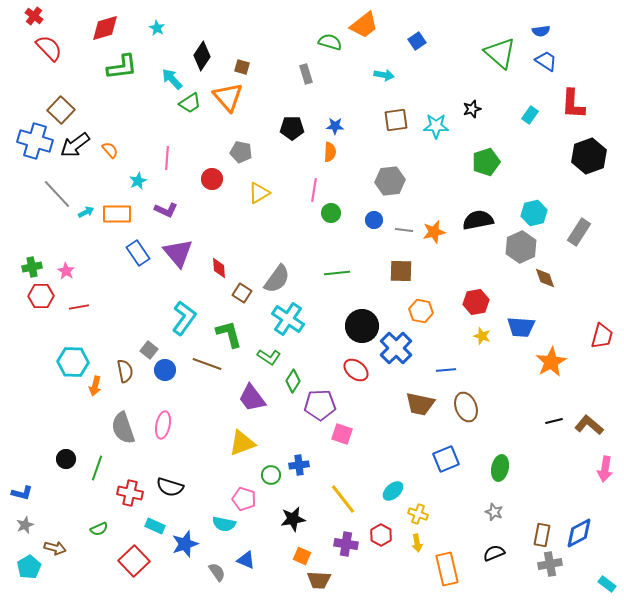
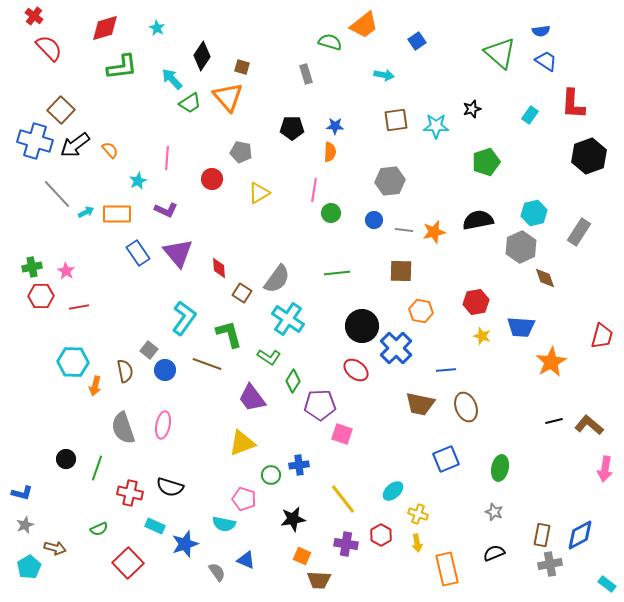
blue diamond at (579, 533): moved 1 px right, 2 px down
red square at (134, 561): moved 6 px left, 2 px down
